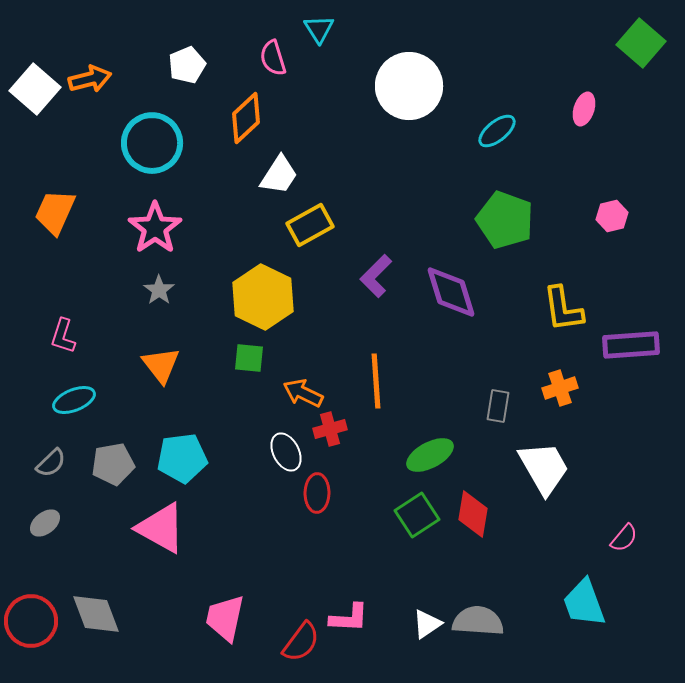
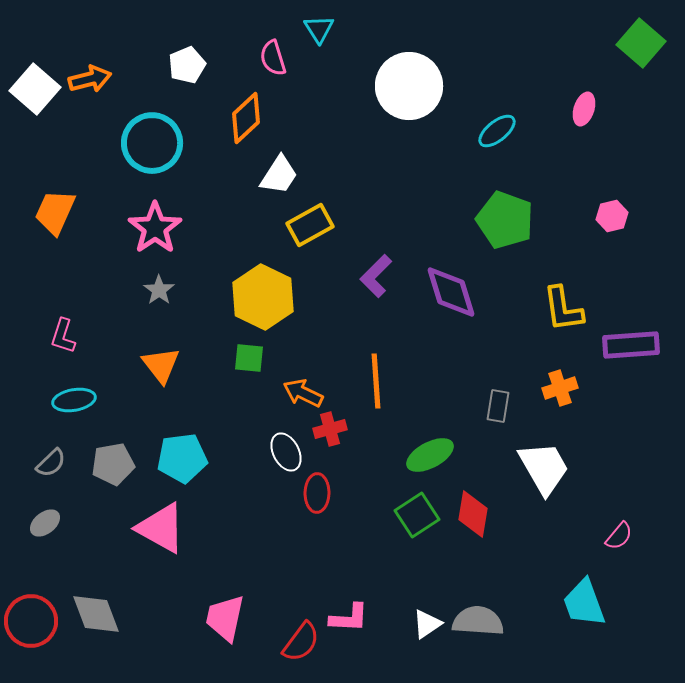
cyan ellipse at (74, 400): rotated 12 degrees clockwise
pink semicircle at (624, 538): moved 5 px left, 2 px up
